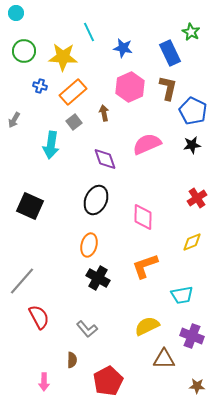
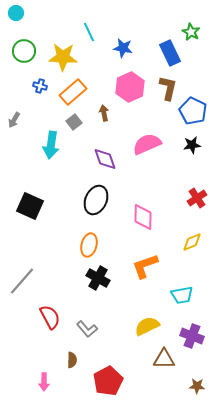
red semicircle: moved 11 px right
